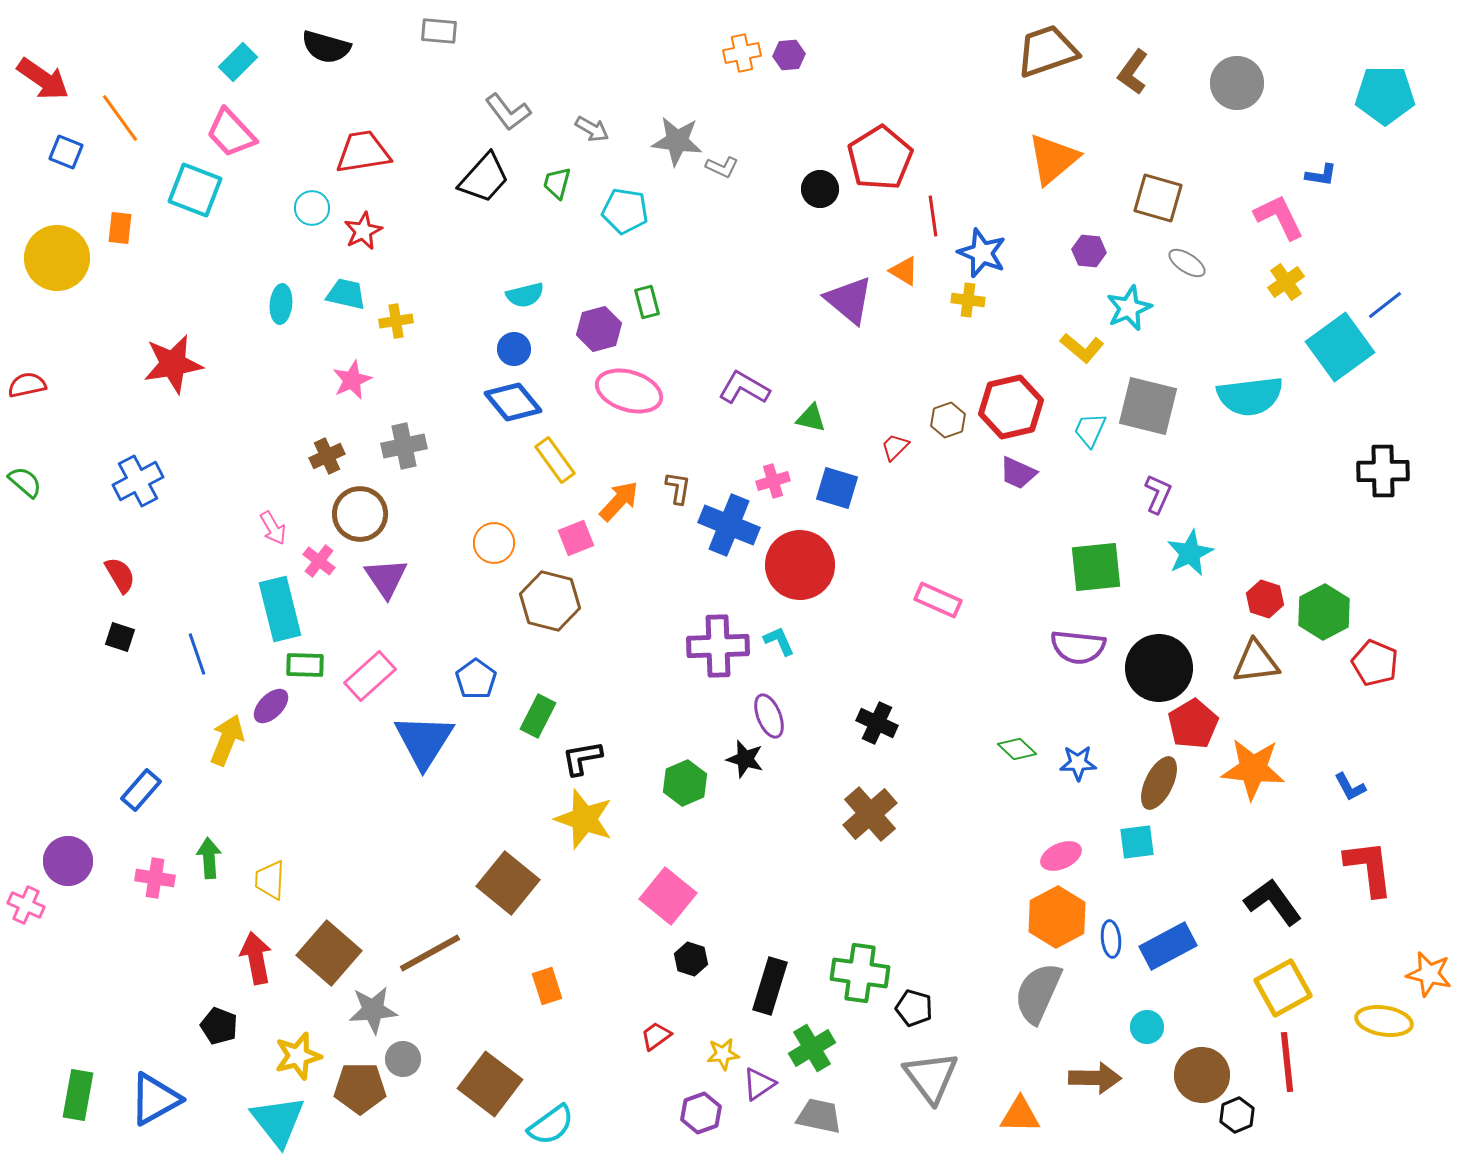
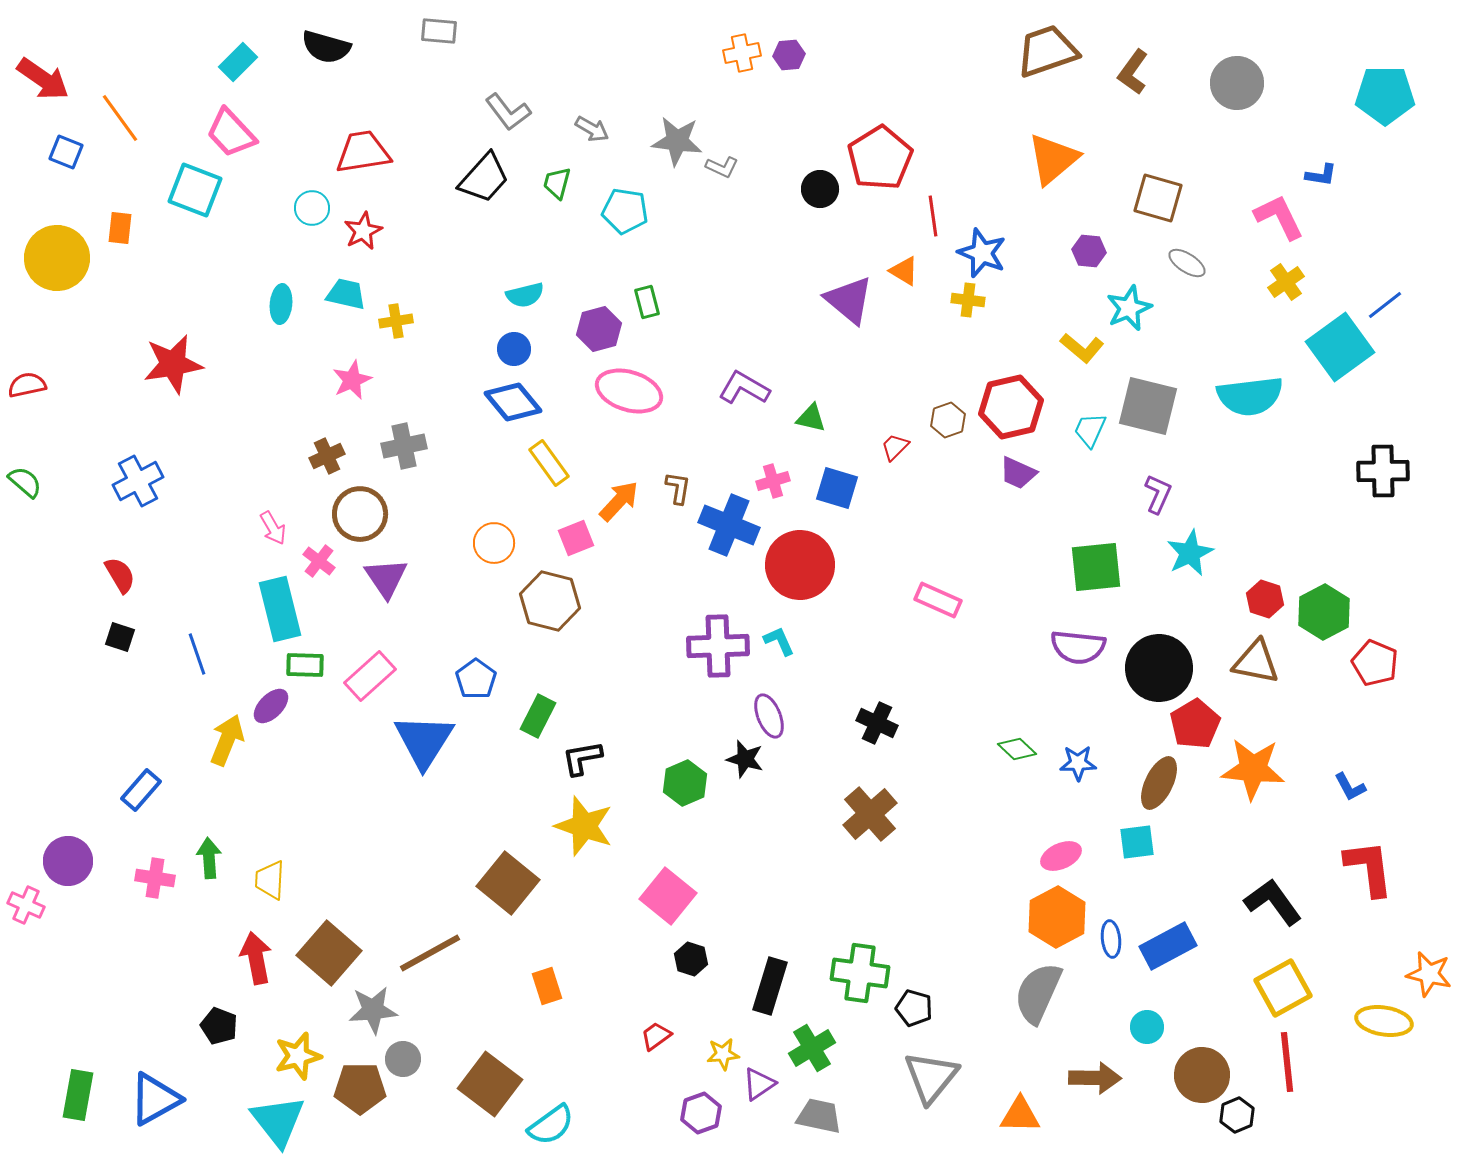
yellow rectangle at (555, 460): moved 6 px left, 3 px down
brown triangle at (1256, 662): rotated 18 degrees clockwise
red pentagon at (1193, 724): moved 2 px right
yellow star at (584, 819): moved 7 px down
gray triangle at (931, 1077): rotated 16 degrees clockwise
